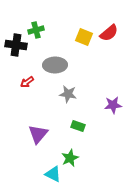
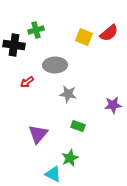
black cross: moved 2 px left
